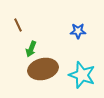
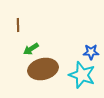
brown line: rotated 24 degrees clockwise
blue star: moved 13 px right, 21 px down
green arrow: rotated 35 degrees clockwise
